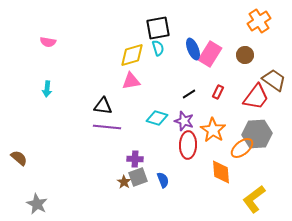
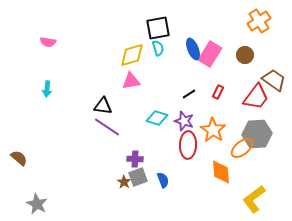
purple line: rotated 28 degrees clockwise
